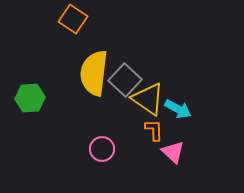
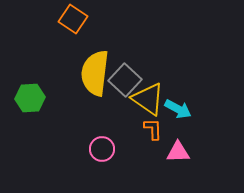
yellow semicircle: moved 1 px right
orange L-shape: moved 1 px left, 1 px up
pink triangle: moved 5 px right; rotated 45 degrees counterclockwise
